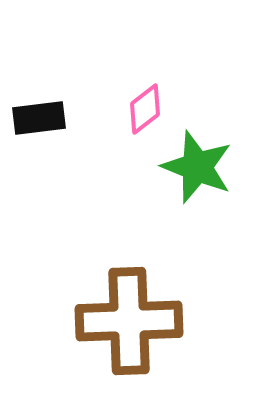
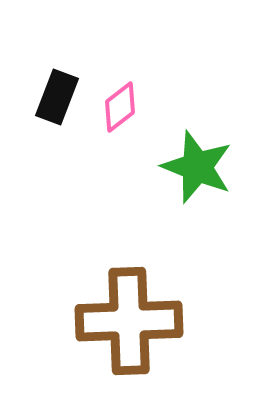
pink diamond: moved 25 px left, 2 px up
black rectangle: moved 18 px right, 21 px up; rotated 62 degrees counterclockwise
